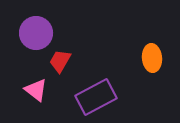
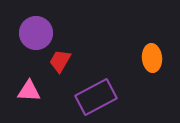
pink triangle: moved 7 px left, 1 px down; rotated 35 degrees counterclockwise
